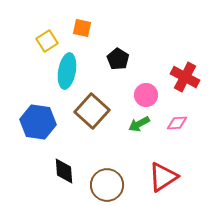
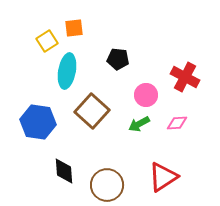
orange square: moved 8 px left; rotated 18 degrees counterclockwise
black pentagon: rotated 25 degrees counterclockwise
